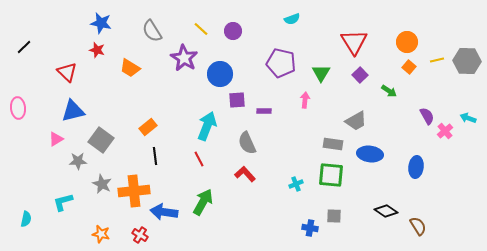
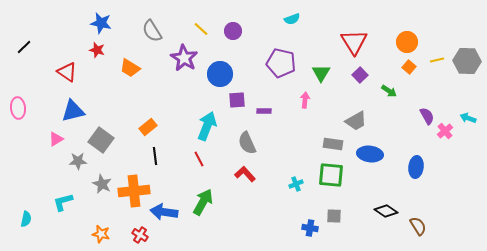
red triangle at (67, 72): rotated 10 degrees counterclockwise
